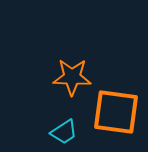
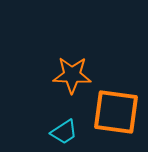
orange star: moved 2 px up
